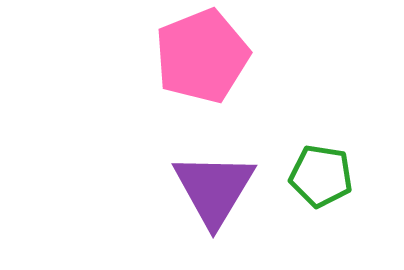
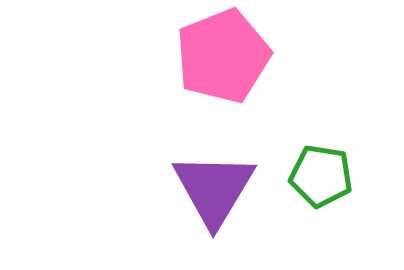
pink pentagon: moved 21 px right
